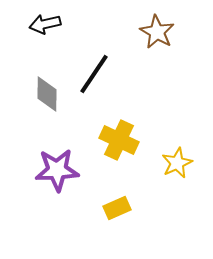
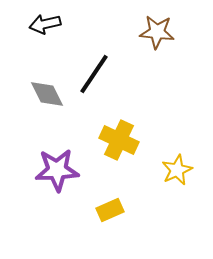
brown star: rotated 24 degrees counterclockwise
gray diamond: rotated 27 degrees counterclockwise
yellow star: moved 7 px down
yellow rectangle: moved 7 px left, 2 px down
